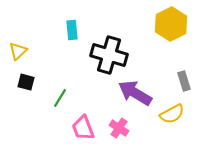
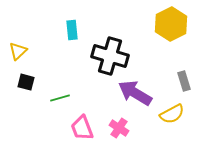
black cross: moved 1 px right, 1 px down
green line: rotated 42 degrees clockwise
pink trapezoid: moved 1 px left
